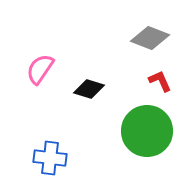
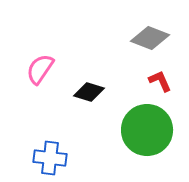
black diamond: moved 3 px down
green circle: moved 1 px up
